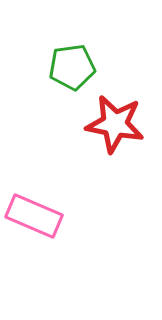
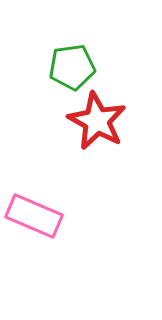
red star: moved 18 px left, 3 px up; rotated 18 degrees clockwise
